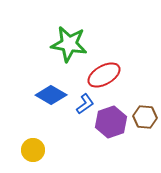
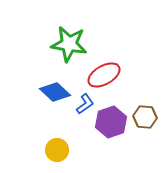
blue diamond: moved 4 px right, 3 px up; rotated 12 degrees clockwise
yellow circle: moved 24 px right
